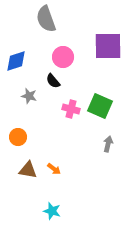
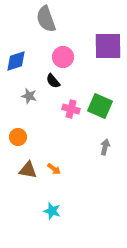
gray arrow: moved 3 px left, 3 px down
